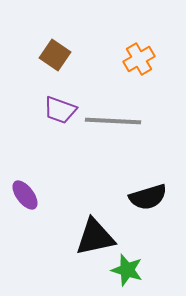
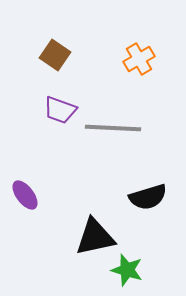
gray line: moved 7 px down
